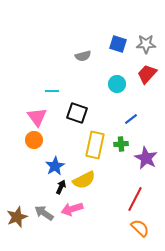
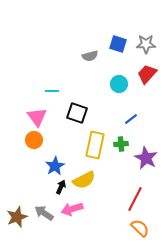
gray semicircle: moved 7 px right
cyan circle: moved 2 px right
